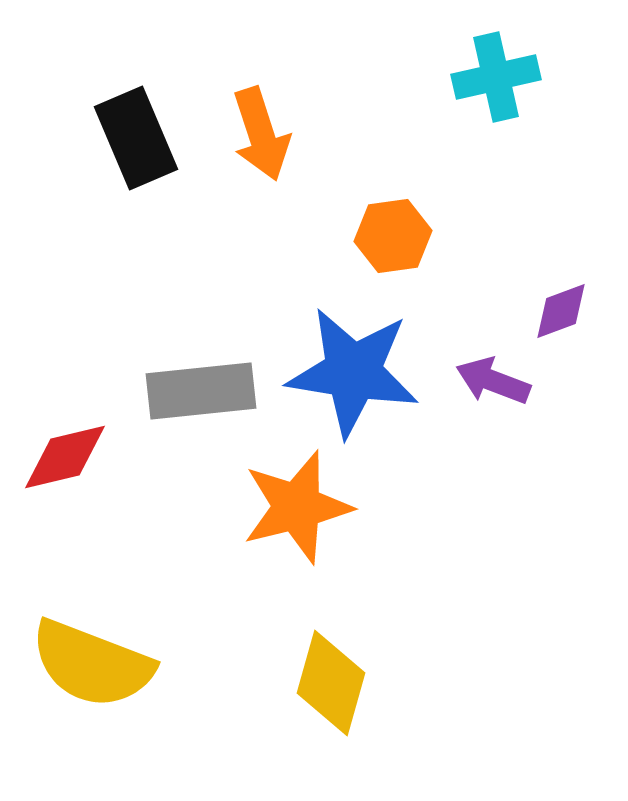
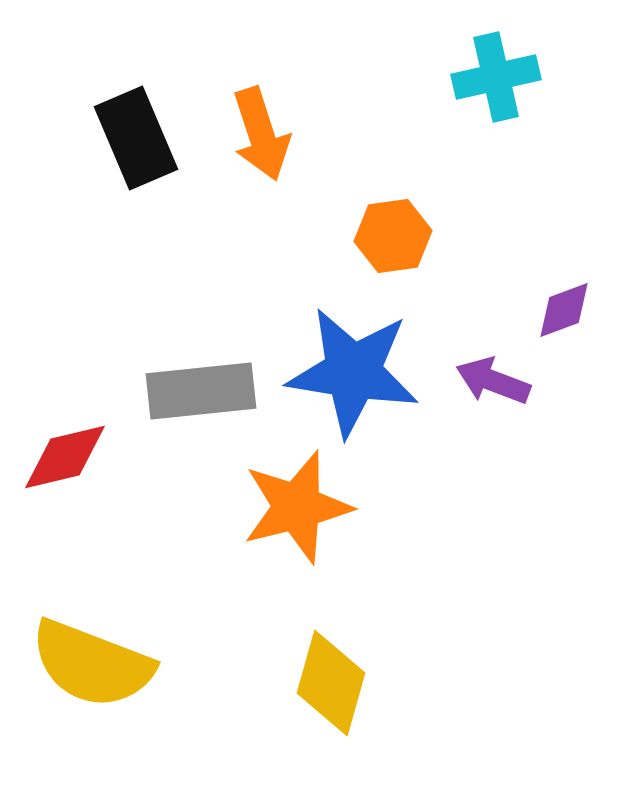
purple diamond: moved 3 px right, 1 px up
